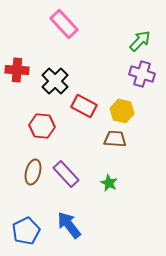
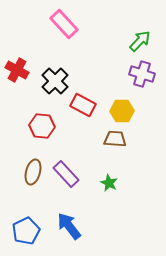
red cross: rotated 25 degrees clockwise
red rectangle: moved 1 px left, 1 px up
yellow hexagon: rotated 15 degrees counterclockwise
blue arrow: moved 1 px down
